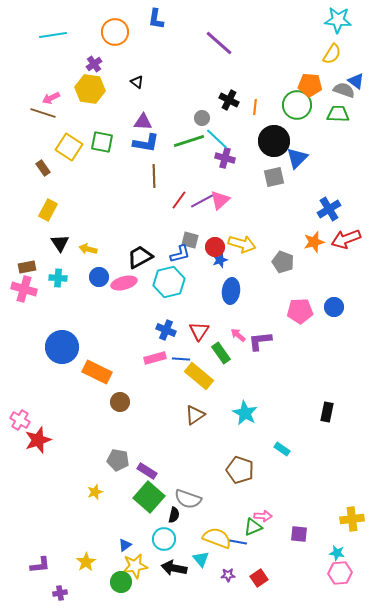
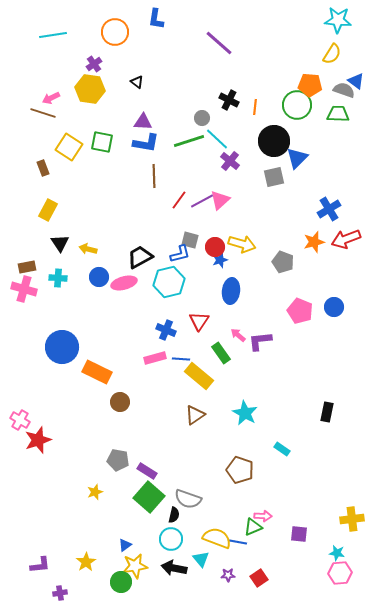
purple cross at (225, 158): moved 5 px right, 3 px down; rotated 24 degrees clockwise
brown rectangle at (43, 168): rotated 14 degrees clockwise
pink pentagon at (300, 311): rotated 25 degrees clockwise
red triangle at (199, 331): moved 10 px up
cyan circle at (164, 539): moved 7 px right
